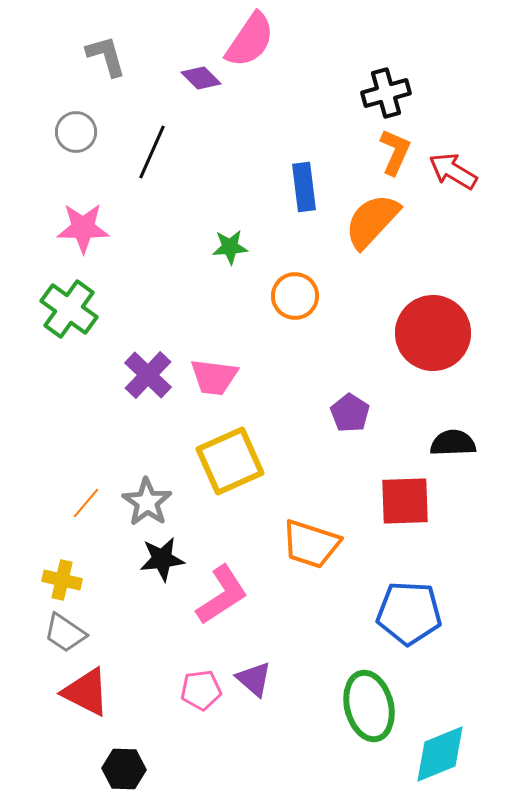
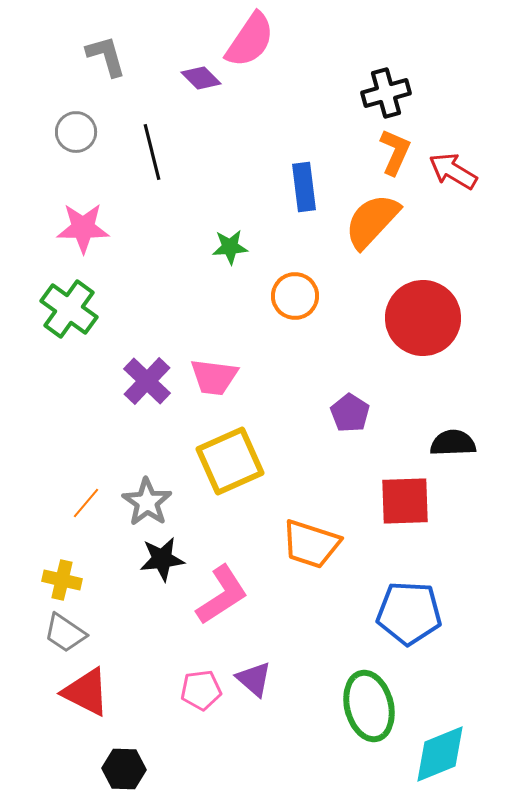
black line: rotated 38 degrees counterclockwise
red circle: moved 10 px left, 15 px up
purple cross: moved 1 px left, 6 px down
